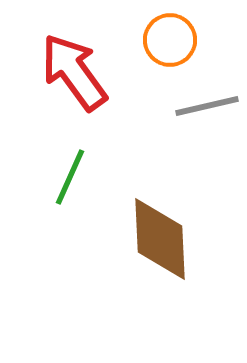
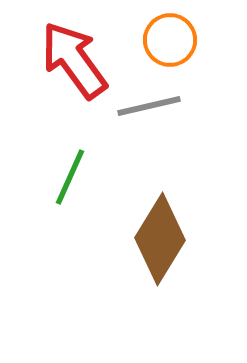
red arrow: moved 12 px up
gray line: moved 58 px left
brown diamond: rotated 34 degrees clockwise
